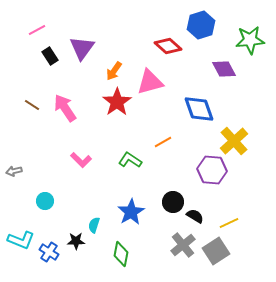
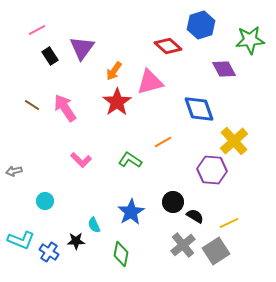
cyan semicircle: rotated 42 degrees counterclockwise
